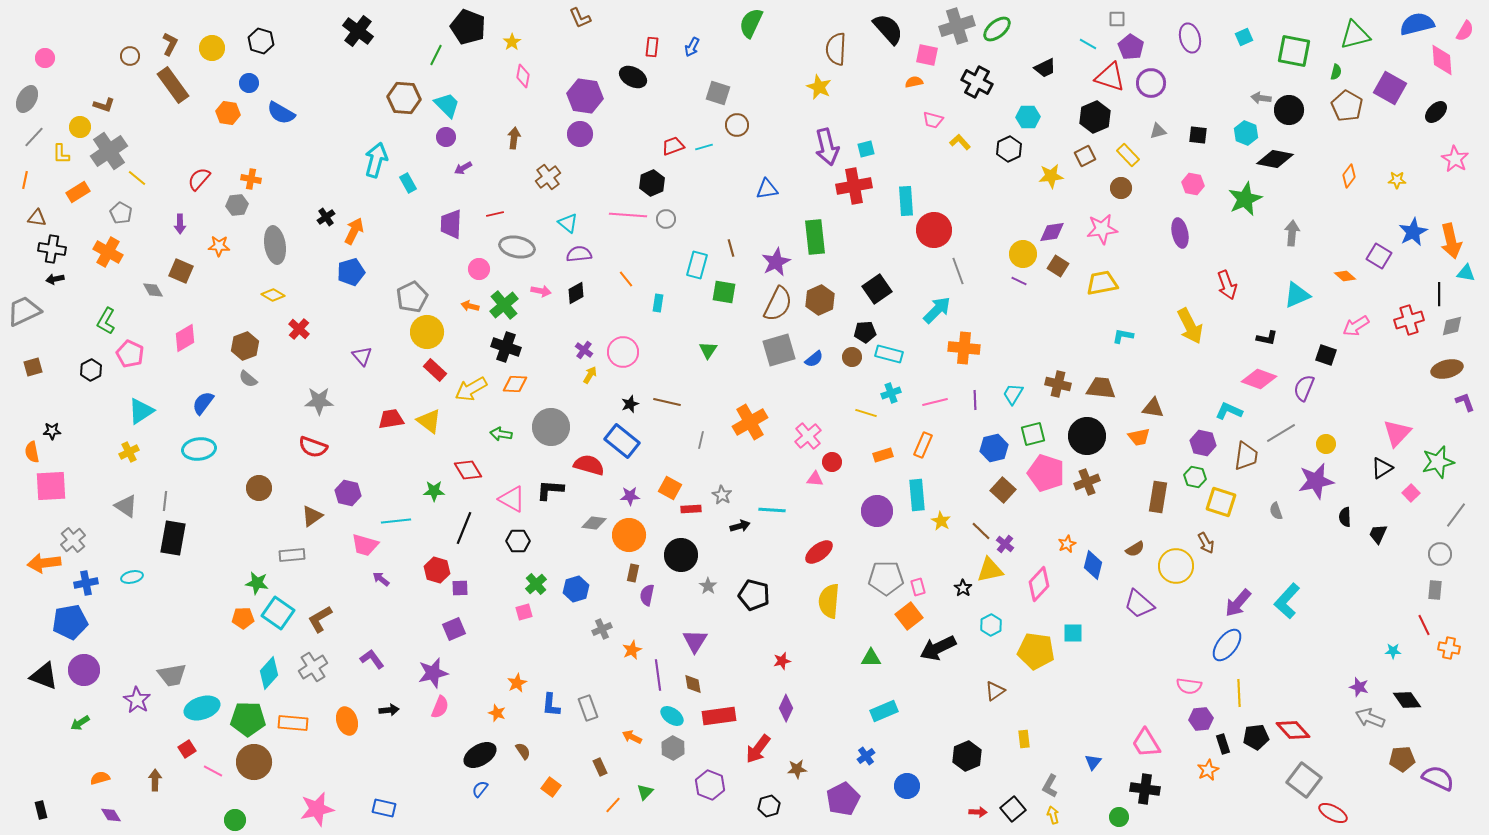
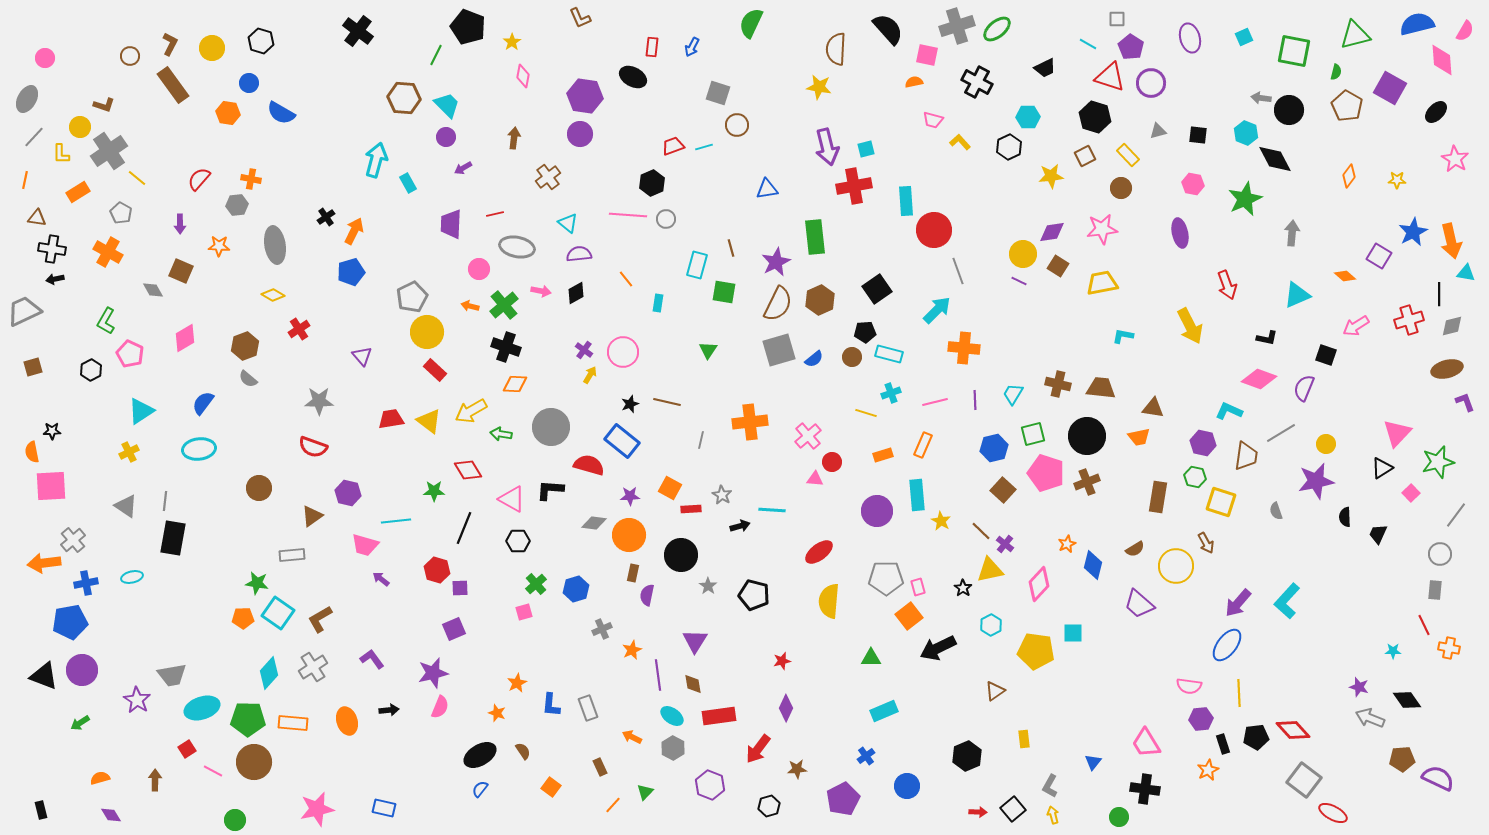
yellow star at (819, 87): rotated 15 degrees counterclockwise
black hexagon at (1095, 117): rotated 20 degrees counterclockwise
black hexagon at (1009, 149): moved 2 px up
black diamond at (1275, 159): rotated 51 degrees clockwise
red cross at (299, 329): rotated 15 degrees clockwise
yellow arrow at (471, 389): moved 22 px down
orange cross at (750, 422): rotated 24 degrees clockwise
purple circle at (84, 670): moved 2 px left
